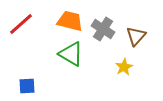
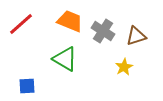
orange trapezoid: rotated 8 degrees clockwise
gray cross: moved 2 px down
brown triangle: rotated 30 degrees clockwise
green triangle: moved 6 px left, 5 px down
